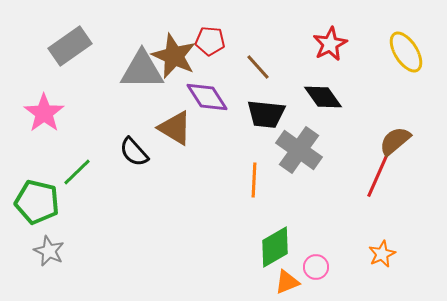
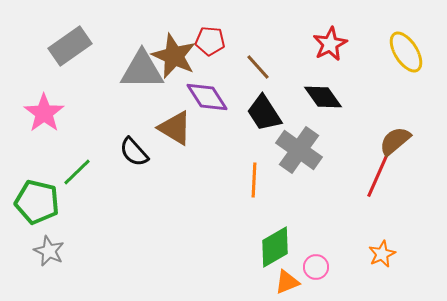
black trapezoid: moved 2 px left, 1 px up; rotated 51 degrees clockwise
